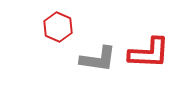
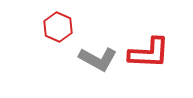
gray L-shape: rotated 21 degrees clockwise
